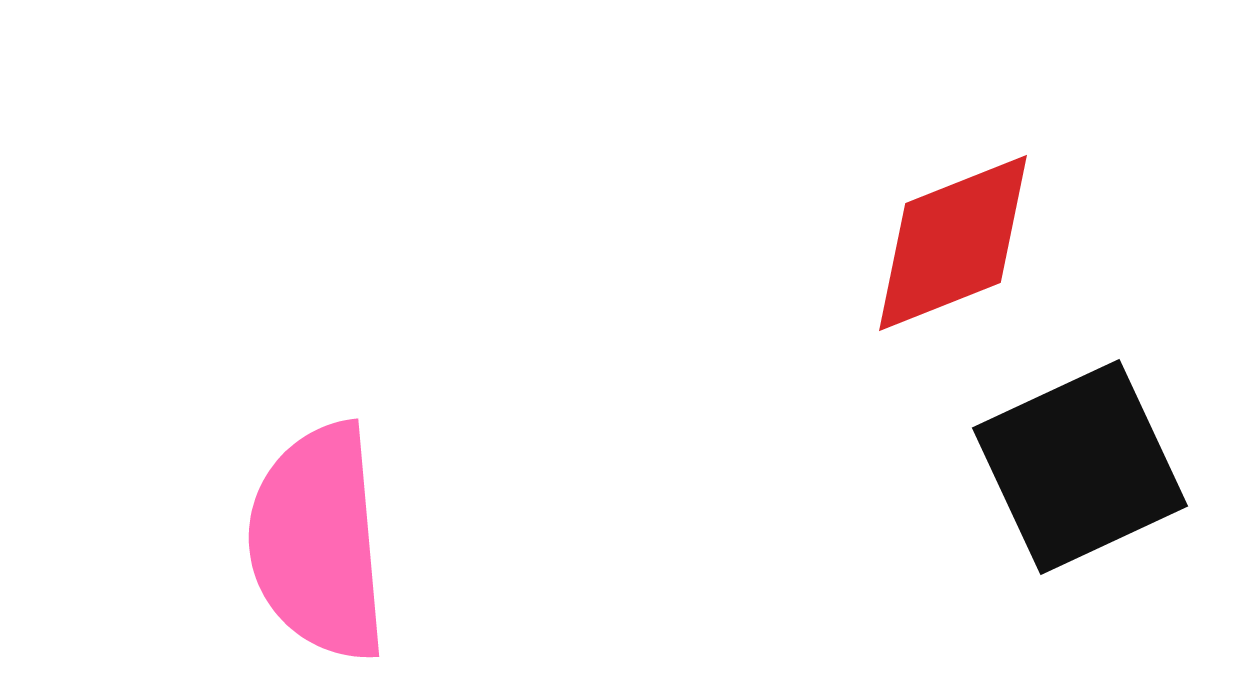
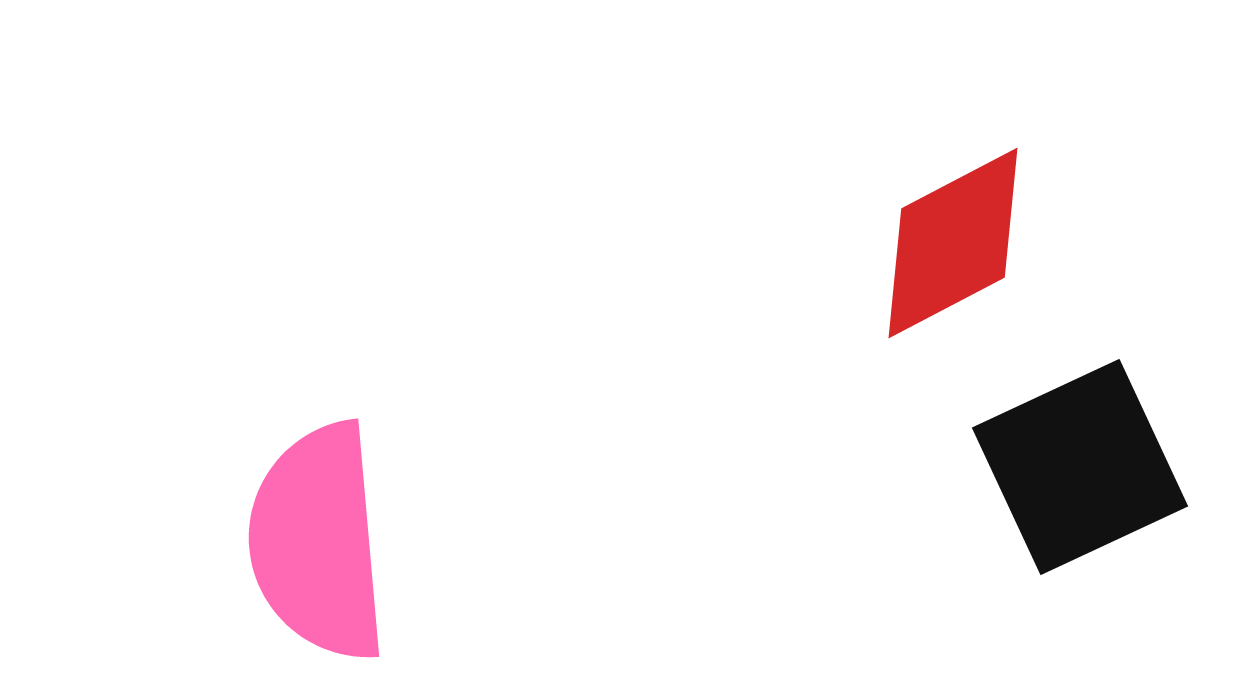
red diamond: rotated 6 degrees counterclockwise
